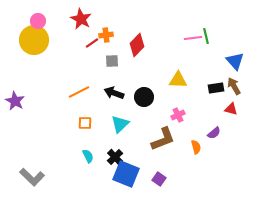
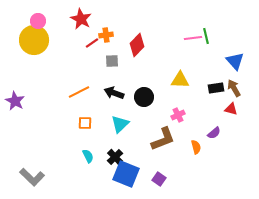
yellow triangle: moved 2 px right
brown arrow: moved 2 px down
